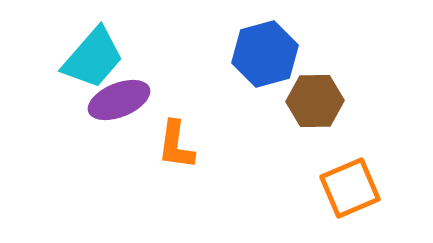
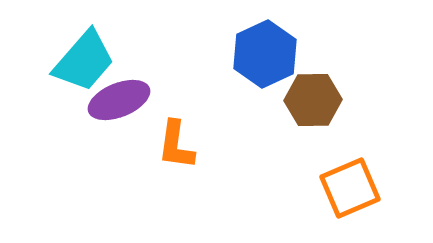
blue hexagon: rotated 10 degrees counterclockwise
cyan trapezoid: moved 9 px left, 3 px down
brown hexagon: moved 2 px left, 1 px up
